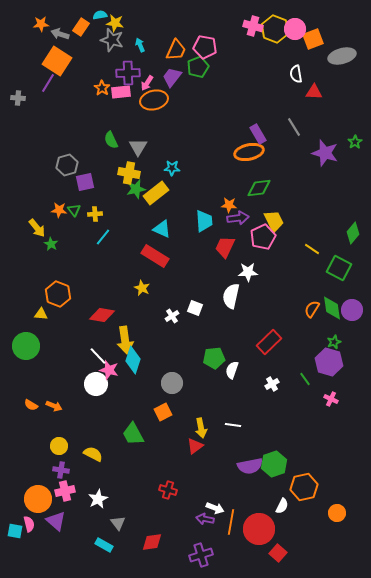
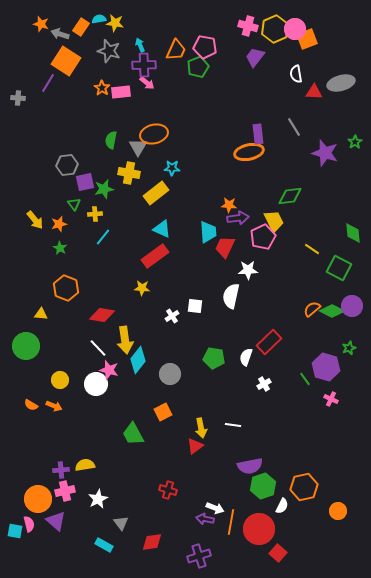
cyan semicircle at (100, 15): moved 1 px left, 4 px down
orange star at (41, 24): rotated 21 degrees clockwise
pink cross at (253, 26): moved 5 px left
yellow hexagon at (275, 29): rotated 16 degrees clockwise
orange square at (313, 39): moved 6 px left
gray star at (112, 40): moved 3 px left, 11 px down
gray ellipse at (342, 56): moved 1 px left, 27 px down
orange square at (57, 61): moved 9 px right
purple cross at (128, 73): moved 16 px right, 8 px up
purple trapezoid at (172, 77): moved 83 px right, 20 px up
pink arrow at (147, 83): rotated 84 degrees counterclockwise
orange ellipse at (154, 100): moved 34 px down
purple rectangle at (258, 134): rotated 24 degrees clockwise
green semicircle at (111, 140): rotated 36 degrees clockwise
gray hexagon at (67, 165): rotated 10 degrees clockwise
green diamond at (259, 188): moved 31 px right, 8 px down
green star at (136, 189): moved 32 px left
orange star at (59, 210): moved 14 px down; rotated 21 degrees counterclockwise
green triangle at (74, 210): moved 6 px up
cyan trapezoid at (204, 221): moved 4 px right, 11 px down
yellow arrow at (37, 228): moved 2 px left, 8 px up
green diamond at (353, 233): rotated 45 degrees counterclockwise
green star at (51, 244): moved 9 px right, 4 px down
red rectangle at (155, 256): rotated 68 degrees counterclockwise
white star at (248, 272): moved 2 px up
yellow star at (142, 288): rotated 21 degrees counterclockwise
orange hexagon at (58, 294): moved 8 px right, 6 px up
white square at (195, 308): moved 2 px up; rotated 14 degrees counterclockwise
green diamond at (332, 308): moved 3 px down; rotated 55 degrees counterclockwise
orange semicircle at (312, 309): rotated 18 degrees clockwise
purple circle at (352, 310): moved 4 px up
green star at (334, 342): moved 15 px right, 6 px down
white line at (98, 356): moved 8 px up
green pentagon at (214, 358): rotated 15 degrees clockwise
cyan diamond at (133, 360): moved 5 px right; rotated 20 degrees clockwise
purple hexagon at (329, 362): moved 3 px left, 5 px down
white semicircle at (232, 370): moved 14 px right, 13 px up
gray circle at (172, 383): moved 2 px left, 9 px up
white cross at (272, 384): moved 8 px left
yellow circle at (59, 446): moved 1 px right, 66 px up
yellow semicircle at (93, 454): moved 8 px left, 11 px down; rotated 36 degrees counterclockwise
green hexagon at (274, 464): moved 11 px left, 22 px down
purple cross at (61, 470): rotated 14 degrees counterclockwise
orange circle at (337, 513): moved 1 px right, 2 px up
gray triangle at (118, 523): moved 3 px right
purple cross at (201, 555): moved 2 px left, 1 px down
